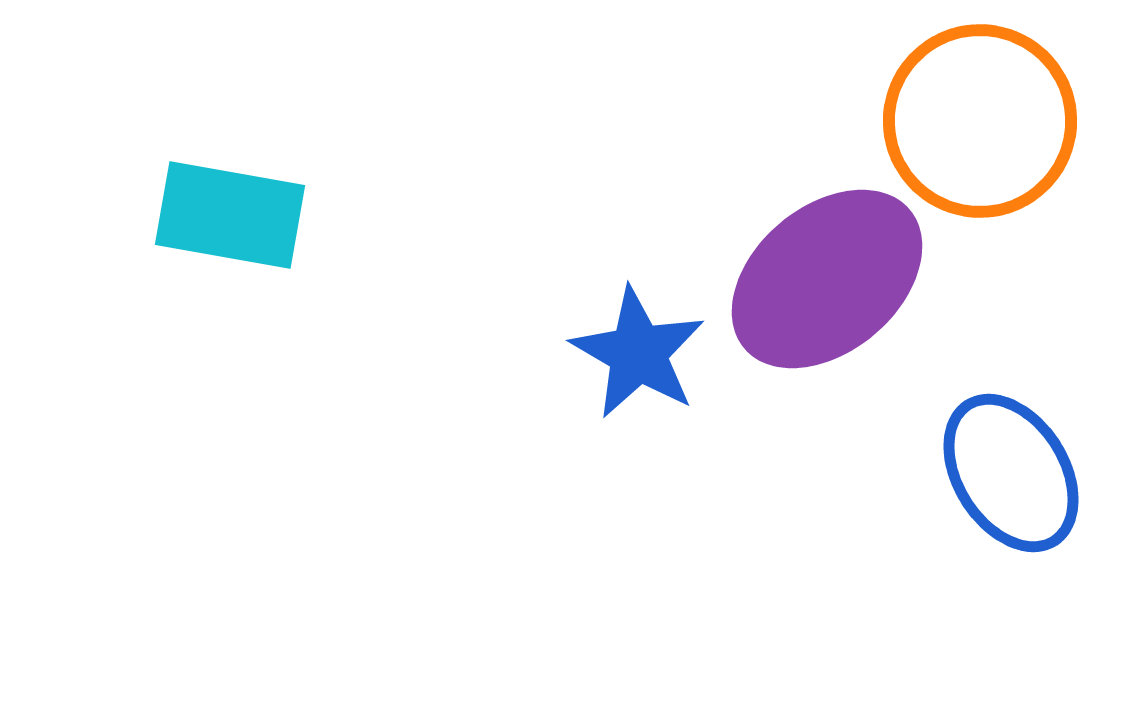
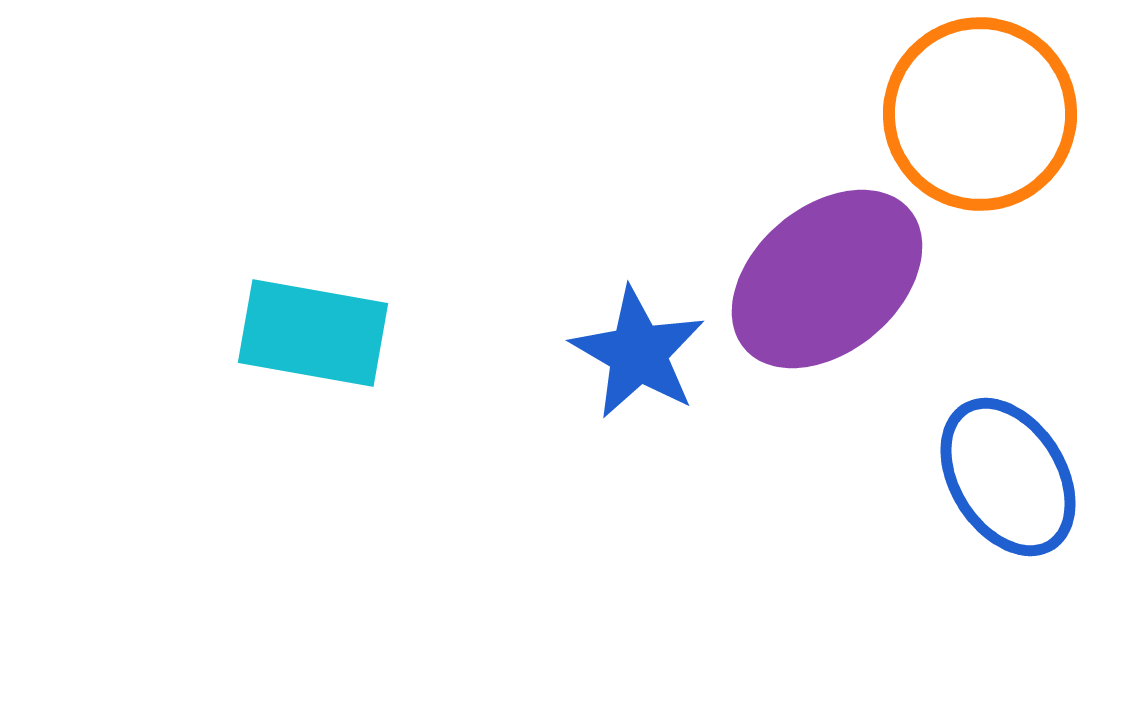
orange circle: moved 7 px up
cyan rectangle: moved 83 px right, 118 px down
blue ellipse: moved 3 px left, 4 px down
